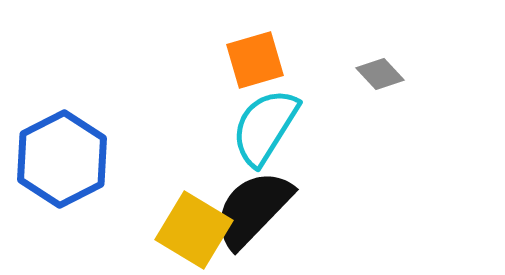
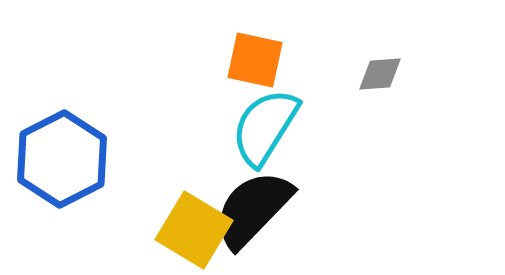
orange square: rotated 28 degrees clockwise
gray diamond: rotated 51 degrees counterclockwise
